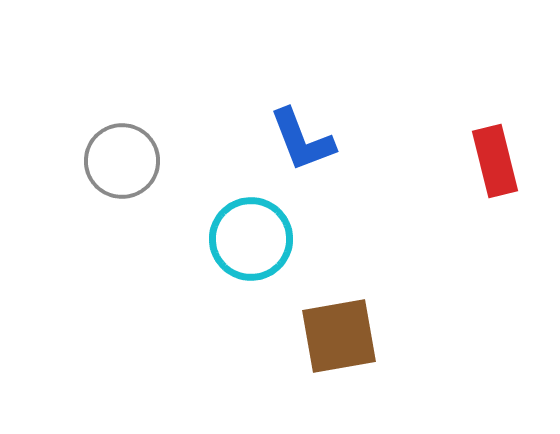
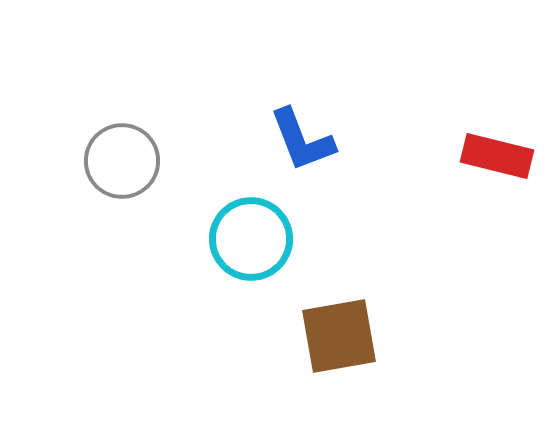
red rectangle: moved 2 px right, 5 px up; rotated 62 degrees counterclockwise
